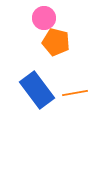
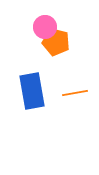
pink circle: moved 1 px right, 9 px down
blue rectangle: moved 5 px left, 1 px down; rotated 27 degrees clockwise
